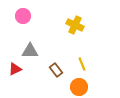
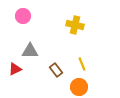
yellow cross: rotated 12 degrees counterclockwise
